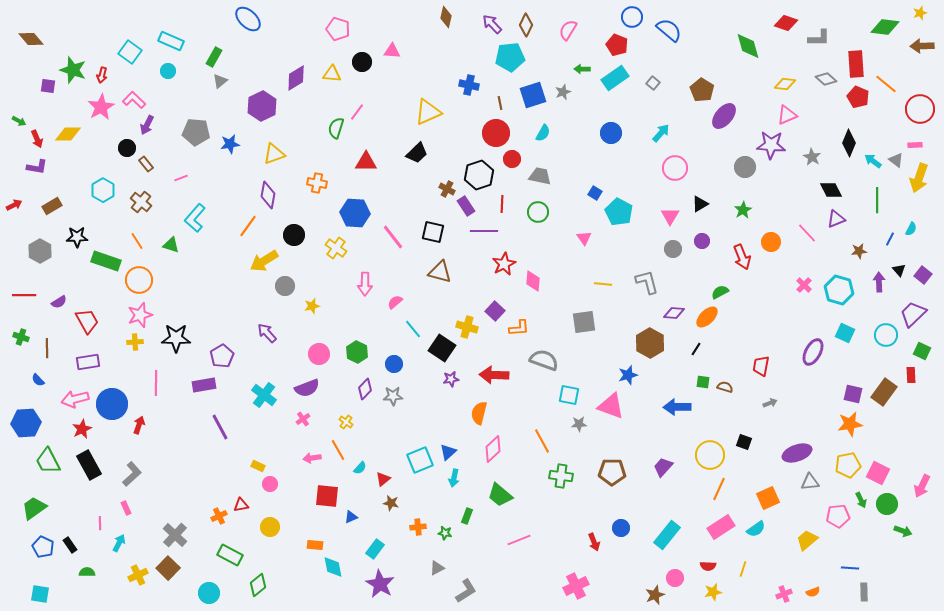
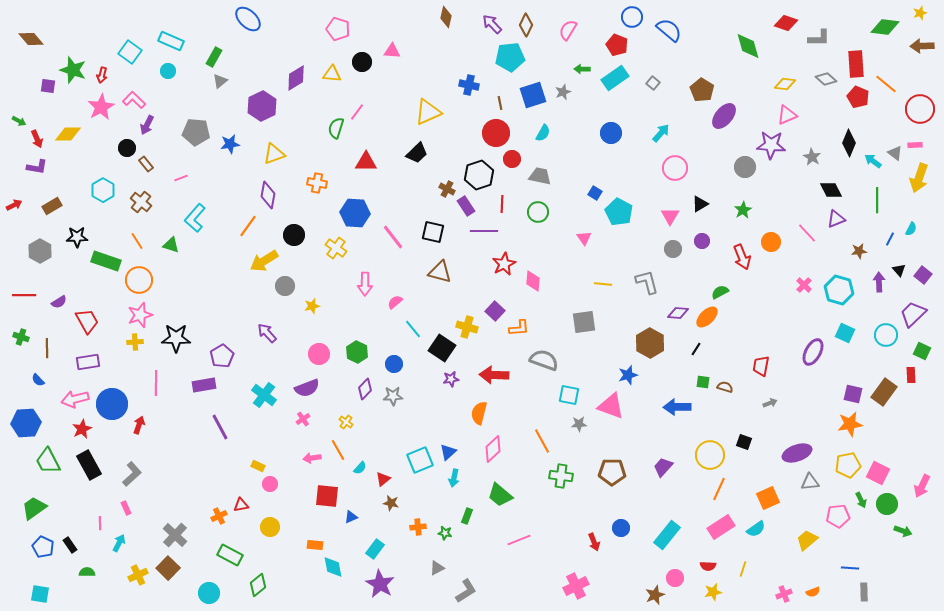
gray triangle at (896, 160): moved 1 px left, 7 px up
purple diamond at (674, 313): moved 4 px right
